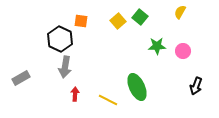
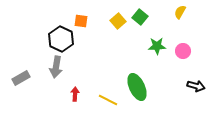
black hexagon: moved 1 px right
gray arrow: moved 9 px left
black arrow: rotated 96 degrees counterclockwise
